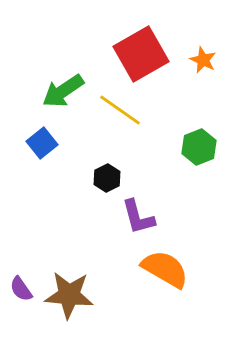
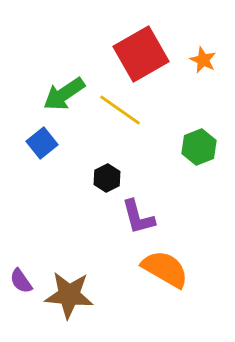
green arrow: moved 1 px right, 3 px down
purple semicircle: moved 8 px up
